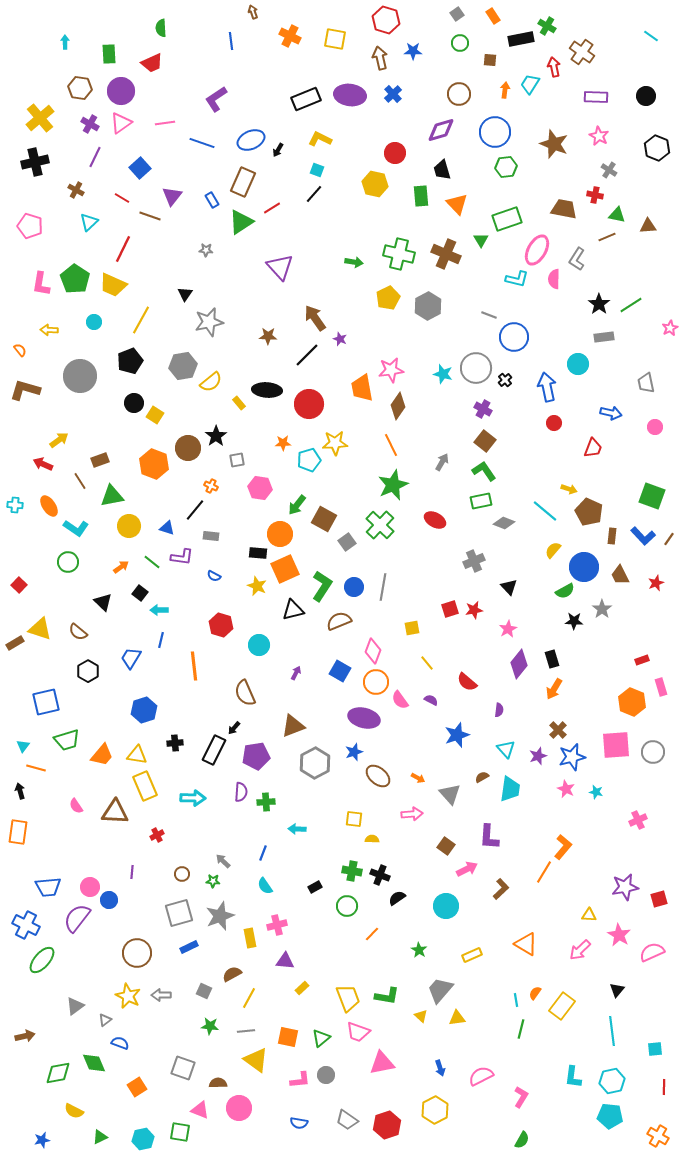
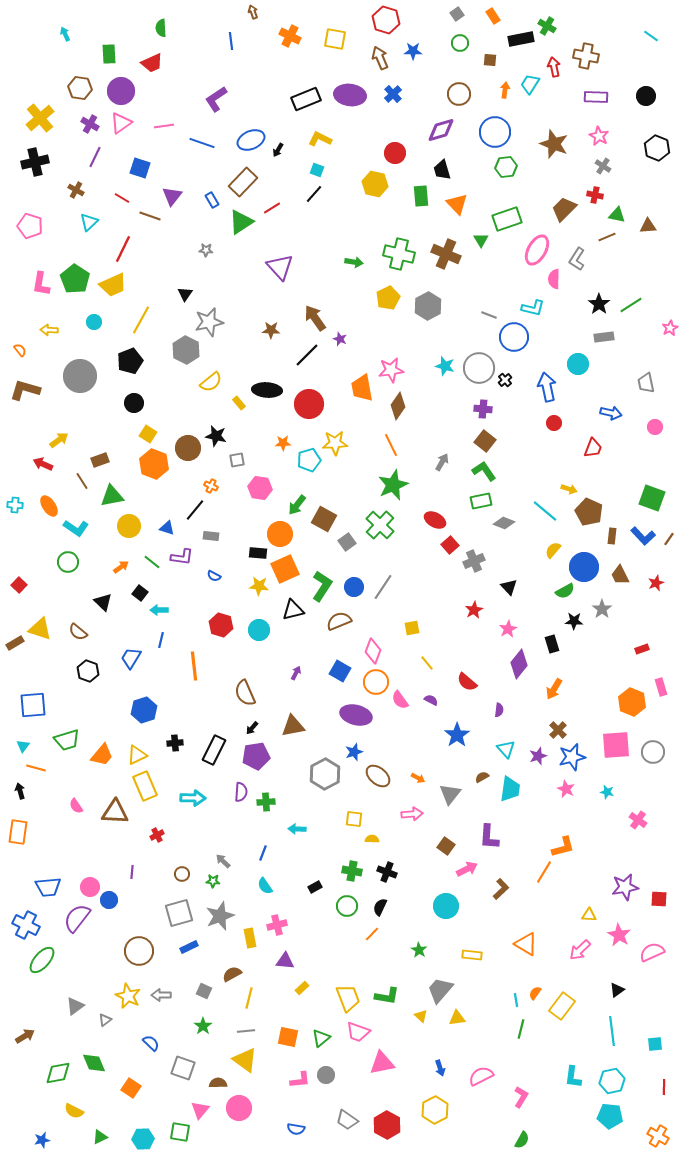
cyan arrow at (65, 42): moved 8 px up; rotated 24 degrees counterclockwise
brown cross at (582, 52): moved 4 px right, 4 px down; rotated 25 degrees counterclockwise
brown arrow at (380, 58): rotated 10 degrees counterclockwise
pink line at (165, 123): moved 1 px left, 3 px down
blue square at (140, 168): rotated 30 degrees counterclockwise
gray cross at (609, 170): moved 6 px left, 4 px up
brown rectangle at (243, 182): rotated 20 degrees clockwise
brown trapezoid at (564, 209): rotated 56 degrees counterclockwise
cyan L-shape at (517, 279): moved 16 px right, 29 px down
yellow trapezoid at (113, 285): rotated 48 degrees counterclockwise
brown star at (268, 336): moved 3 px right, 6 px up
gray hexagon at (183, 366): moved 3 px right, 16 px up; rotated 24 degrees counterclockwise
gray circle at (476, 368): moved 3 px right
cyan star at (443, 374): moved 2 px right, 8 px up
purple cross at (483, 409): rotated 24 degrees counterclockwise
yellow square at (155, 415): moved 7 px left, 19 px down
black star at (216, 436): rotated 25 degrees counterclockwise
brown line at (80, 481): moved 2 px right
green square at (652, 496): moved 2 px down
yellow star at (257, 586): moved 2 px right; rotated 18 degrees counterclockwise
gray line at (383, 587): rotated 24 degrees clockwise
red square at (450, 609): moved 64 px up; rotated 24 degrees counterclockwise
red star at (474, 610): rotated 18 degrees counterclockwise
cyan circle at (259, 645): moved 15 px up
black rectangle at (552, 659): moved 15 px up
red rectangle at (642, 660): moved 11 px up
black hexagon at (88, 671): rotated 10 degrees counterclockwise
blue square at (46, 702): moved 13 px left, 3 px down; rotated 8 degrees clockwise
purple ellipse at (364, 718): moved 8 px left, 3 px up
brown triangle at (293, 726): rotated 10 degrees clockwise
black arrow at (234, 728): moved 18 px right
blue star at (457, 735): rotated 15 degrees counterclockwise
yellow triangle at (137, 755): rotated 35 degrees counterclockwise
gray hexagon at (315, 763): moved 10 px right, 11 px down
cyan star at (596, 792): moved 11 px right
gray triangle at (450, 794): rotated 20 degrees clockwise
pink cross at (638, 820): rotated 30 degrees counterclockwise
orange L-shape at (563, 847): rotated 35 degrees clockwise
black cross at (380, 875): moved 7 px right, 3 px up
black semicircle at (397, 898): moved 17 px left, 9 px down; rotated 30 degrees counterclockwise
red square at (659, 899): rotated 18 degrees clockwise
brown circle at (137, 953): moved 2 px right, 2 px up
yellow rectangle at (472, 955): rotated 30 degrees clockwise
black triangle at (617, 990): rotated 14 degrees clockwise
yellow line at (249, 998): rotated 15 degrees counterclockwise
green star at (210, 1026): moved 7 px left; rotated 30 degrees clockwise
brown arrow at (25, 1036): rotated 18 degrees counterclockwise
blue semicircle at (120, 1043): moved 31 px right; rotated 24 degrees clockwise
cyan square at (655, 1049): moved 5 px up
yellow triangle at (256, 1060): moved 11 px left
orange square at (137, 1087): moved 6 px left, 1 px down; rotated 24 degrees counterclockwise
pink triangle at (200, 1110): rotated 48 degrees clockwise
blue semicircle at (299, 1123): moved 3 px left, 6 px down
red hexagon at (387, 1125): rotated 12 degrees counterclockwise
cyan hexagon at (143, 1139): rotated 10 degrees clockwise
